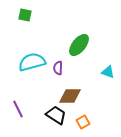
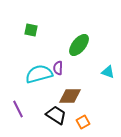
green square: moved 6 px right, 15 px down
cyan semicircle: moved 7 px right, 12 px down
